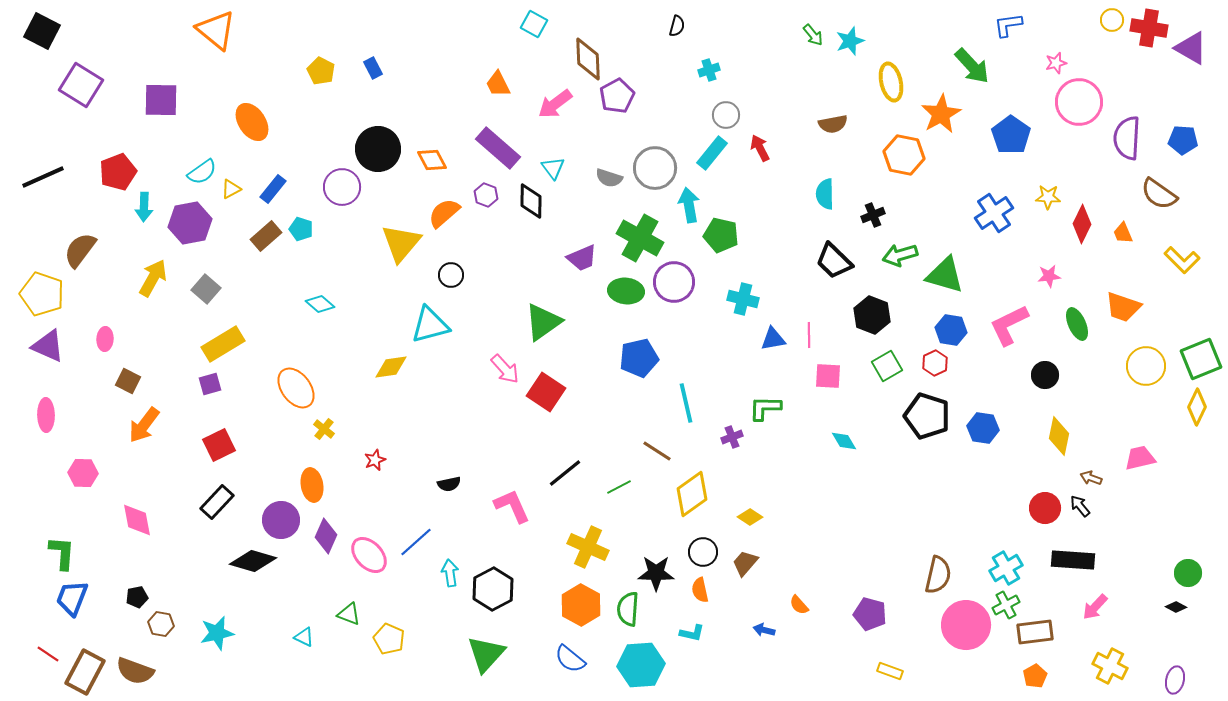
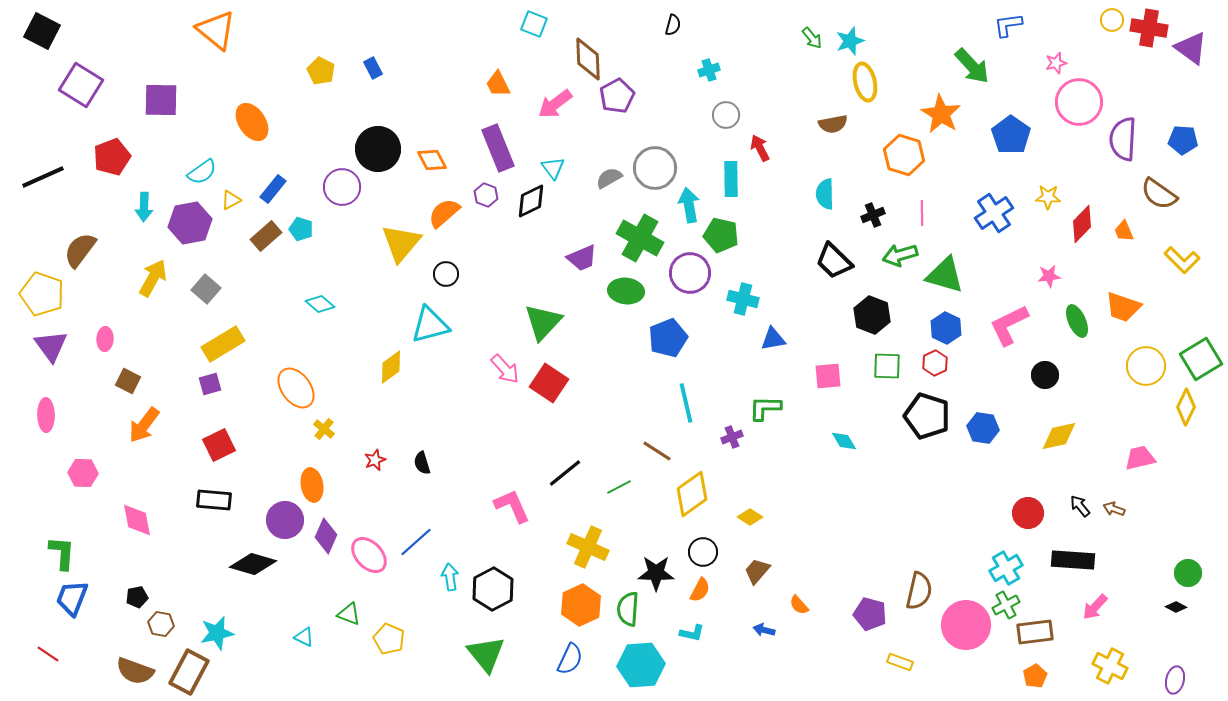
cyan square at (534, 24): rotated 8 degrees counterclockwise
black semicircle at (677, 26): moved 4 px left, 1 px up
green arrow at (813, 35): moved 1 px left, 3 px down
purple triangle at (1191, 48): rotated 6 degrees clockwise
yellow ellipse at (891, 82): moved 26 px left
orange star at (941, 114): rotated 12 degrees counterclockwise
purple semicircle at (1127, 138): moved 4 px left, 1 px down
purple rectangle at (498, 148): rotated 27 degrees clockwise
cyan rectangle at (712, 153): moved 19 px right, 26 px down; rotated 40 degrees counterclockwise
orange hexagon at (904, 155): rotated 6 degrees clockwise
red pentagon at (118, 172): moved 6 px left, 15 px up
gray semicircle at (609, 178): rotated 132 degrees clockwise
yellow triangle at (231, 189): moved 11 px down
black diamond at (531, 201): rotated 63 degrees clockwise
red diamond at (1082, 224): rotated 18 degrees clockwise
orange trapezoid at (1123, 233): moved 1 px right, 2 px up
black circle at (451, 275): moved 5 px left, 1 px up
purple circle at (674, 282): moved 16 px right, 9 px up
green triangle at (543, 322): rotated 12 degrees counterclockwise
green ellipse at (1077, 324): moved 3 px up
blue hexagon at (951, 330): moved 5 px left, 2 px up; rotated 16 degrees clockwise
pink line at (809, 335): moved 113 px right, 122 px up
purple triangle at (48, 346): moved 3 px right; rotated 30 degrees clockwise
blue pentagon at (639, 358): moved 29 px right, 20 px up; rotated 9 degrees counterclockwise
green square at (1201, 359): rotated 9 degrees counterclockwise
green square at (887, 366): rotated 32 degrees clockwise
yellow diamond at (391, 367): rotated 28 degrees counterclockwise
pink square at (828, 376): rotated 8 degrees counterclockwise
red square at (546, 392): moved 3 px right, 9 px up
yellow diamond at (1197, 407): moved 11 px left
yellow diamond at (1059, 436): rotated 66 degrees clockwise
brown arrow at (1091, 478): moved 23 px right, 31 px down
black semicircle at (449, 484): moved 27 px left, 21 px up; rotated 85 degrees clockwise
black rectangle at (217, 502): moved 3 px left, 2 px up; rotated 52 degrees clockwise
red circle at (1045, 508): moved 17 px left, 5 px down
purple circle at (281, 520): moved 4 px right
black diamond at (253, 561): moved 3 px down
brown trapezoid at (745, 563): moved 12 px right, 8 px down
cyan arrow at (450, 573): moved 4 px down
brown semicircle at (938, 575): moved 19 px left, 16 px down
orange semicircle at (700, 590): rotated 140 degrees counterclockwise
orange hexagon at (581, 605): rotated 6 degrees clockwise
green triangle at (486, 654): rotated 21 degrees counterclockwise
blue semicircle at (570, 659): rotated 104 degrees counterclockwise
yellow rectangle at (890, 671): moved 10 px right, 9 px up
brown rectangle at (85, 672): moved 104 px right
